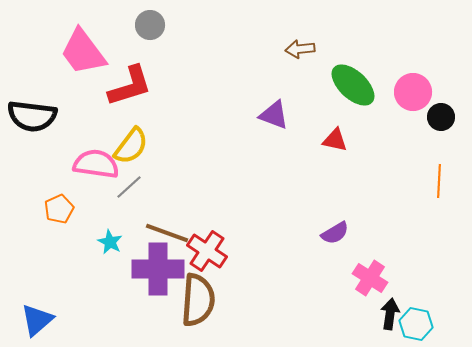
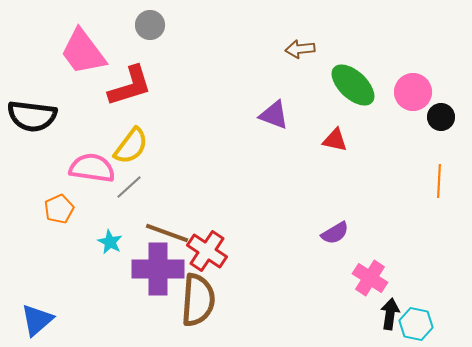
pink semicircle: moved 4 px left, 4 px down
